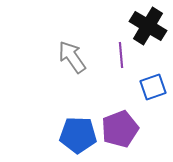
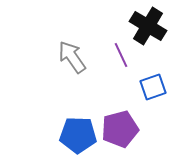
purple line: rotated 20 degrees counterclockwise
purple pentagon: rotated 6 degrees clockwise
